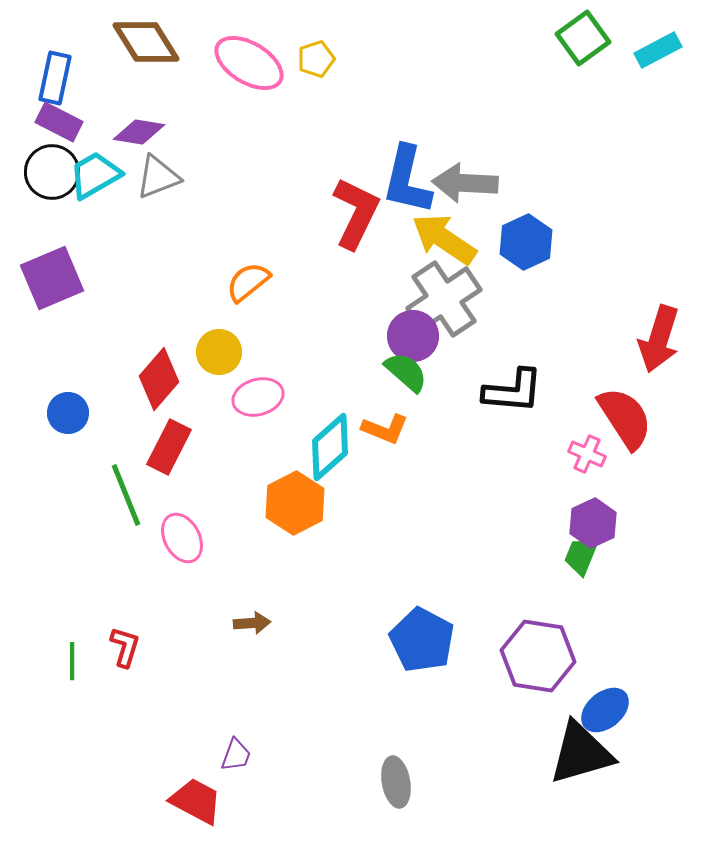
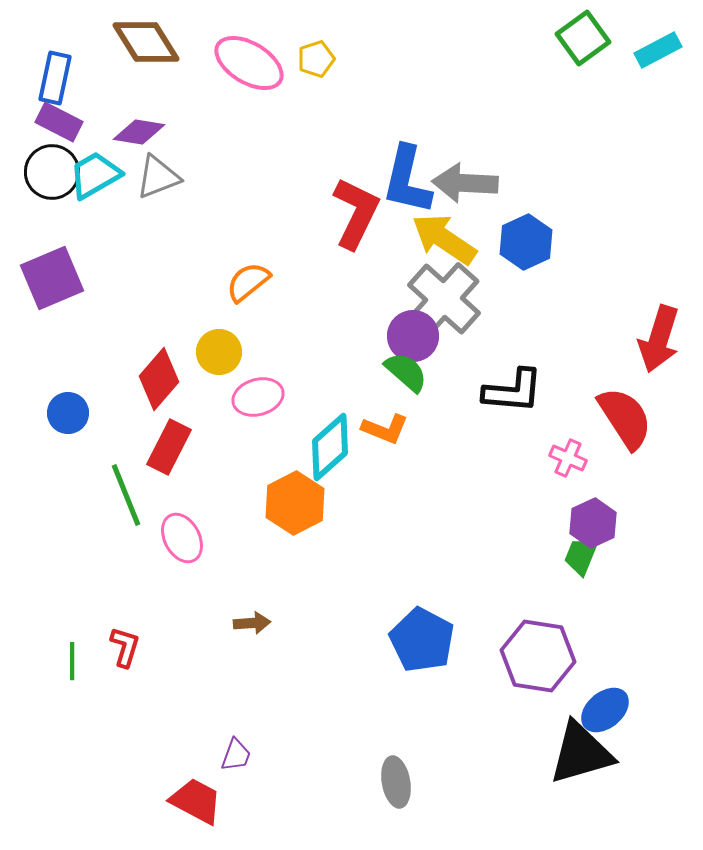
gray cross at (444, 299): rotated 14 degrees counterclockwise
pink cross at (587, 454): moved 19 px left, 4 px down
